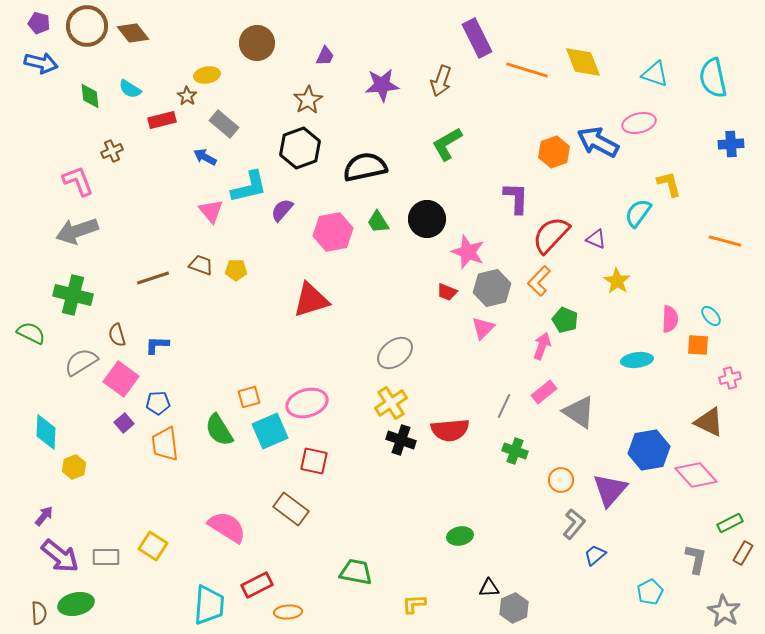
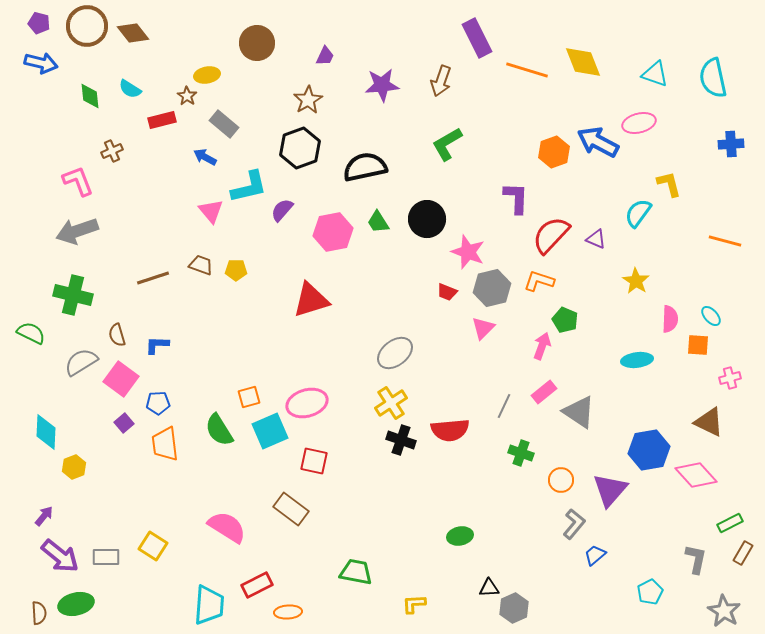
orange L-shape at (539, 281): rotated 64 degrees clockwise
yellow star at (617, 281): moved 19 px right
green cross at (515, 451): moved 6 px right, 2 px down
